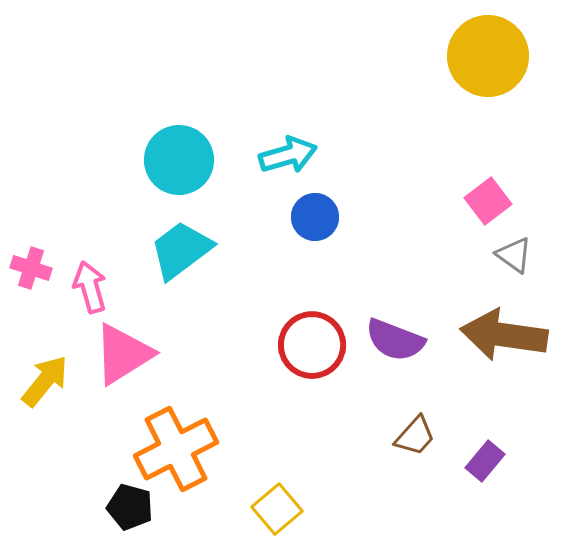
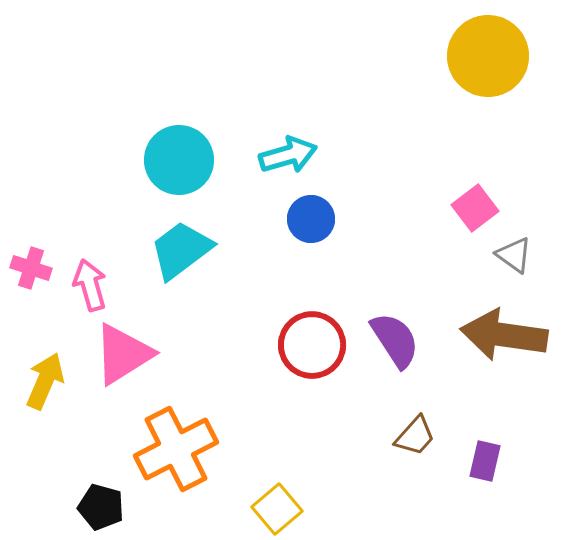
pink square: moved 13 px left, 7 px down
blue circle: moved 4 px left, 2 px down
pink arrow: moved 2 px up
purple semicircle: rotated 144 degrees counterclockwise
yellow arrow: rotated 16 degrees counterclockwise
purple rectangle: rotated 27 degrees counterclockwise
black pentagon: moved 29 px left
